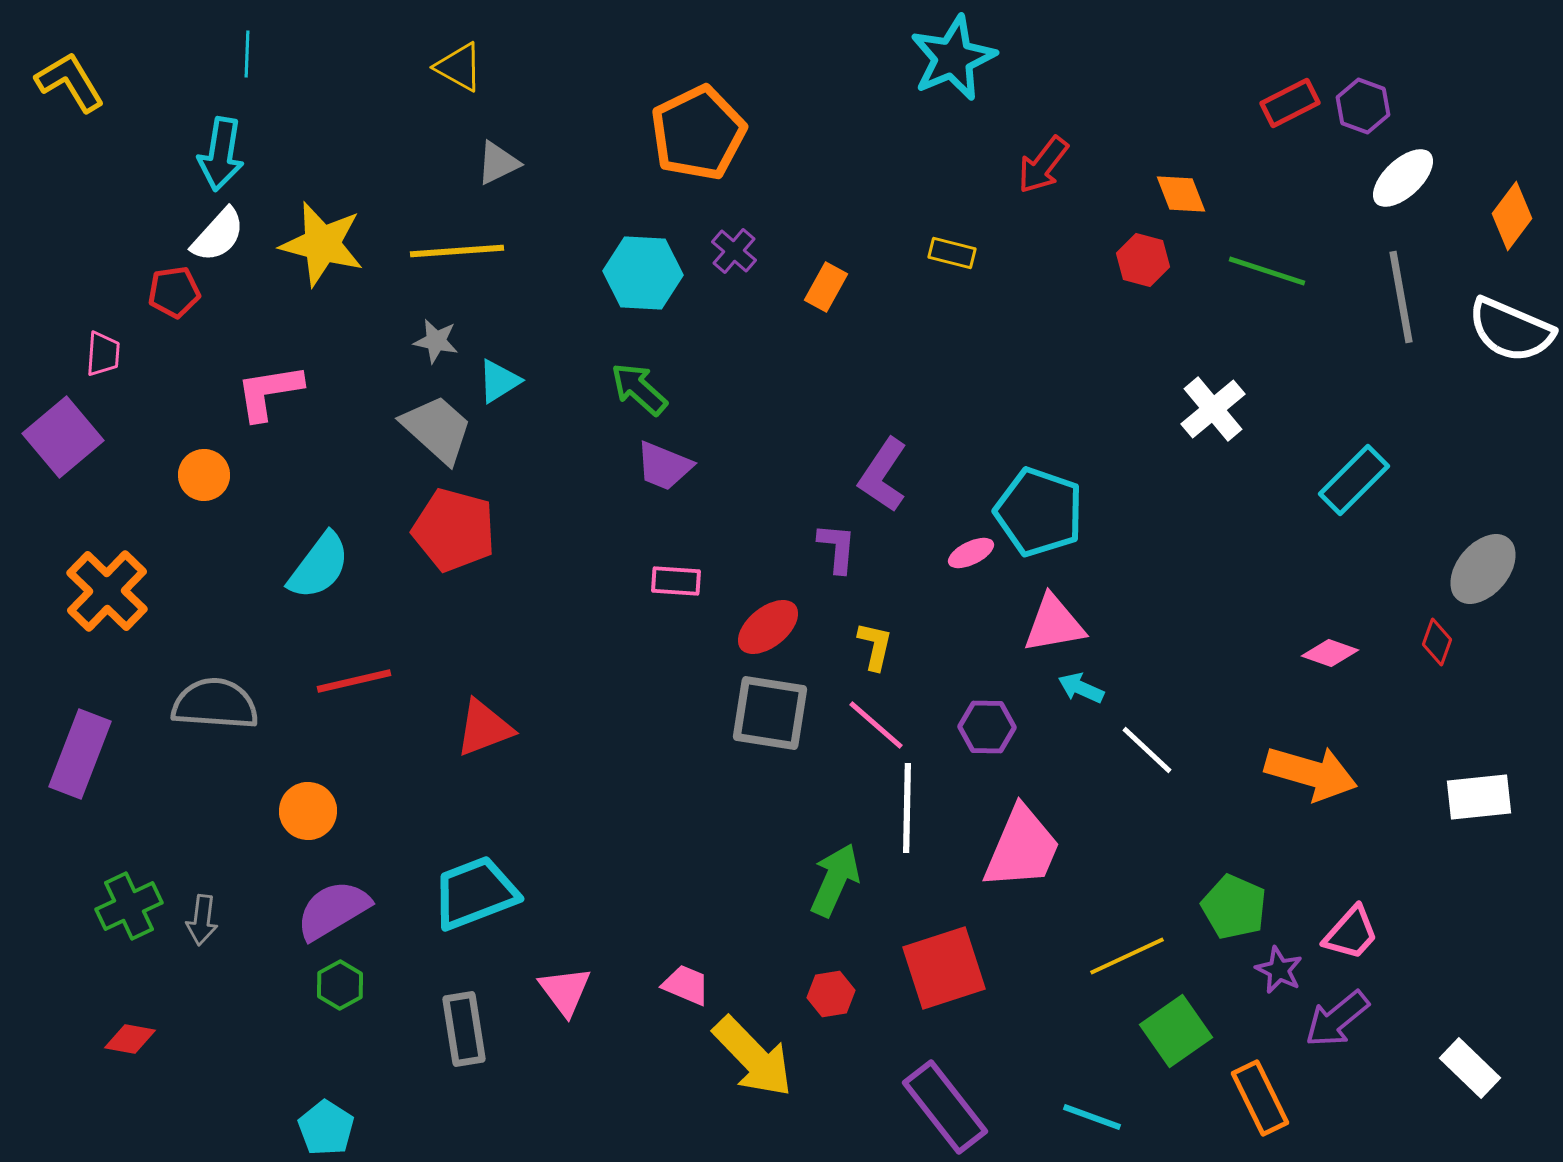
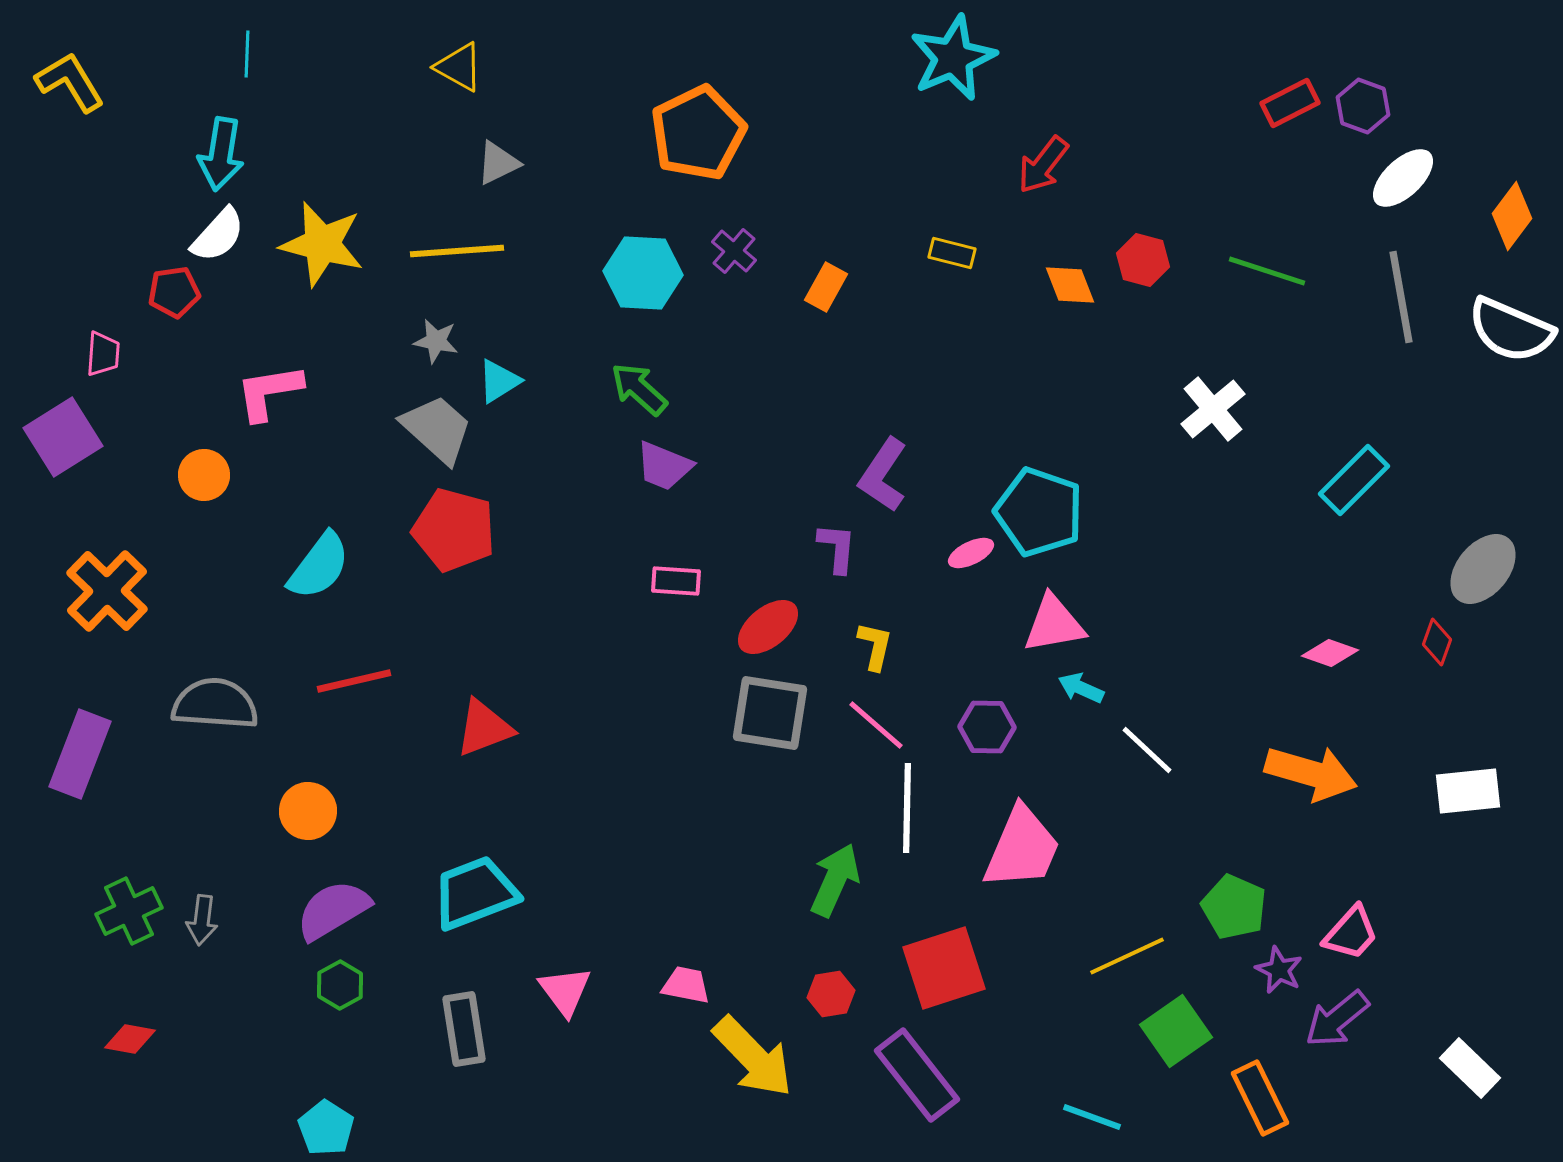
orange diamond at (1181, 194): moved 111 px left, 91 px down
purple square at (63, 437): rotated 8 degrees clockwise
white rectangle at (1479, 797): moved 11 px left, 6 px up
green cross at (129, 906): moved 5 px down
pink trapezoid at (686, 985): rotated 12 degrees counterclockwise
purple rectangle at (945, 1107): moved 28 px left, 32 px up
